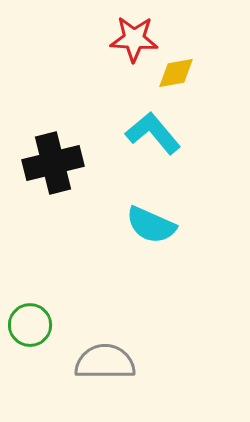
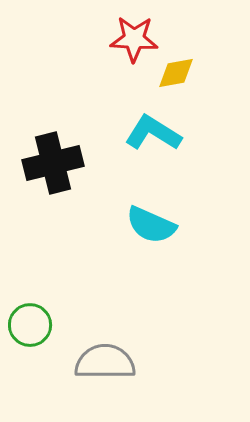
cyan L-shape: rotated 18 degrees counterclockwise
